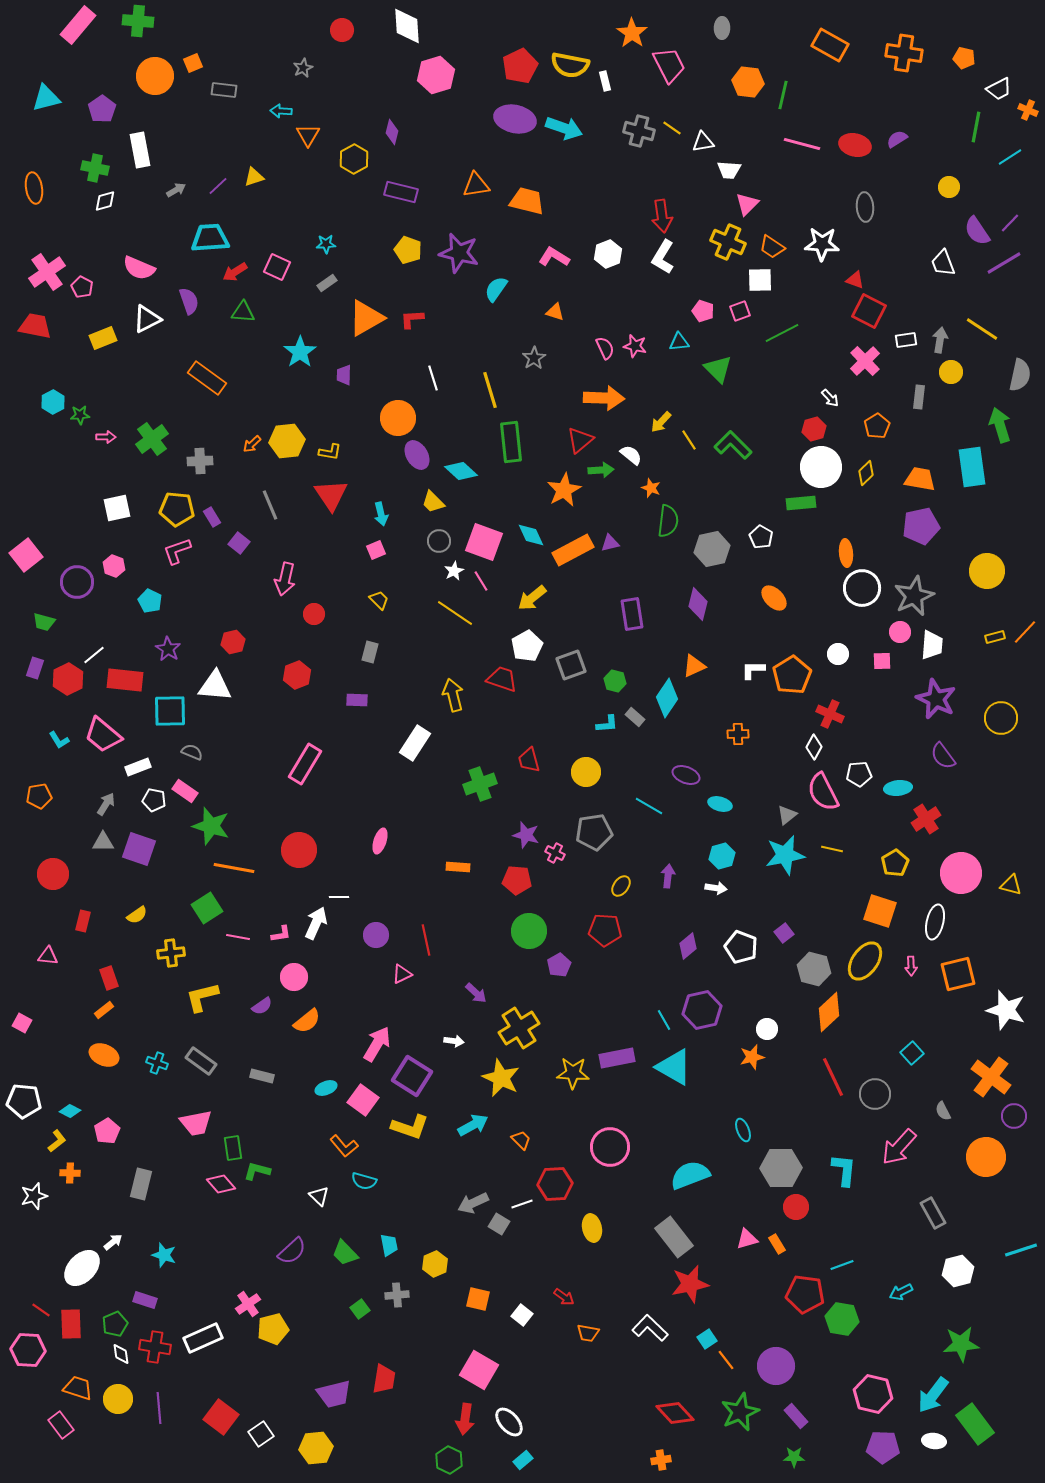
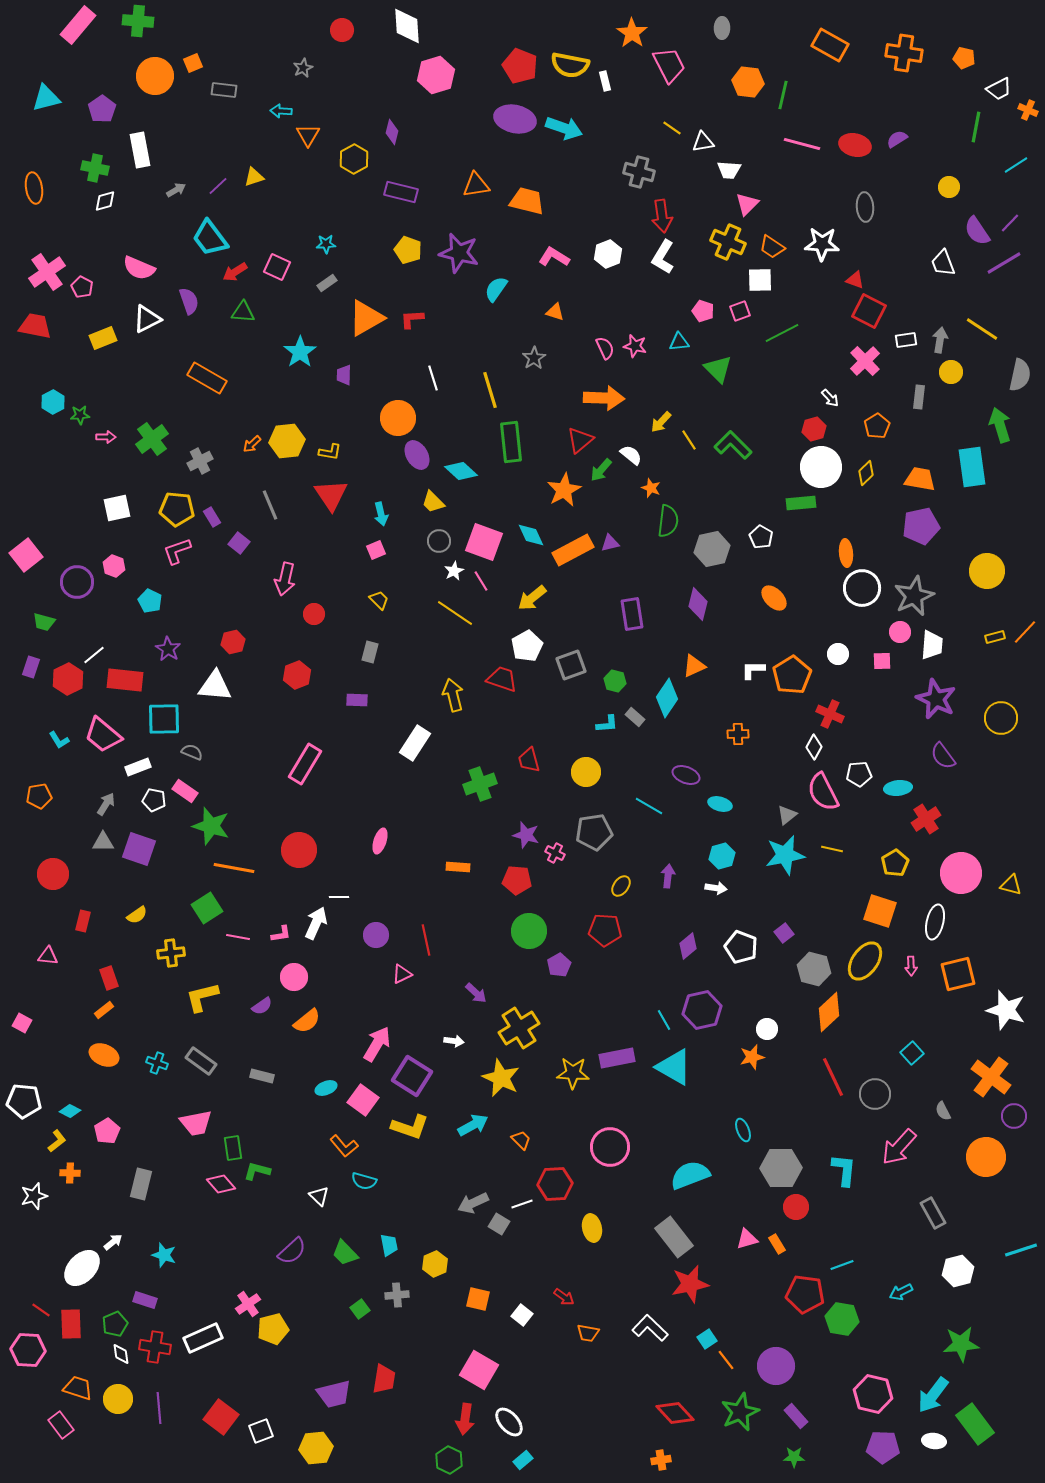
red pentagon at (520, 66): rotated 24 degrees counterclockwise
gray cross at (639, 131): moved 41 px down
cyan line at (1010, 157): moved 6 px right, 8 px down
cyan trapezoid at (210, 238): rotated 123 degrees counterclockwise
orange rectangle at (207, 378): rotated 6 degrees counterclockwise
gray cross at (200, 461): rotated 25 degrees counterclockwise
green arrow at (601, 470): rotated 135 degrees clockwise
purple rectangle at (35, 668): moved 4 px left, 1 px up
cyan square at (170, 711): moved 6 px left, 8 px down
white square at (261, 1434): moved 3 px up; rotated 15 degrees clockwise
